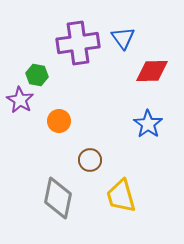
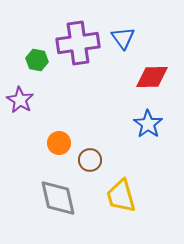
red diamond: moved 6 px down
green hexagon: moved 15 px up
orange circle: moved 22 px down
gray diamond: rotated 24 degrees counterclockwise
